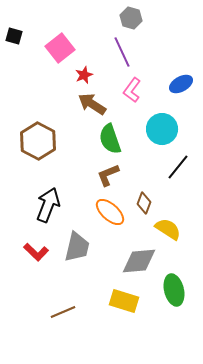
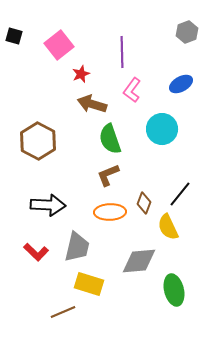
gray hexagon: moved 56 px right, 14 px down; rotated 25 degrees clockwise
pink square: moved 1 px left, 3 px up
purple line: rotated 24 degrees clockwise
red star: moved 3 px left, 1 px up
brown arrow: rotated 16 degrees counterclockwise
black line: moved 2 px right, 27 px down
black arrow: rotated 72 degrees clockwise
orange ellipse: rotated 44 degrees counterclockwise
yellow semicircle: moved 2 px up; rotated 148 degrees counterclockwise
yellow rectangle: moved 35 px left, 17 px up
